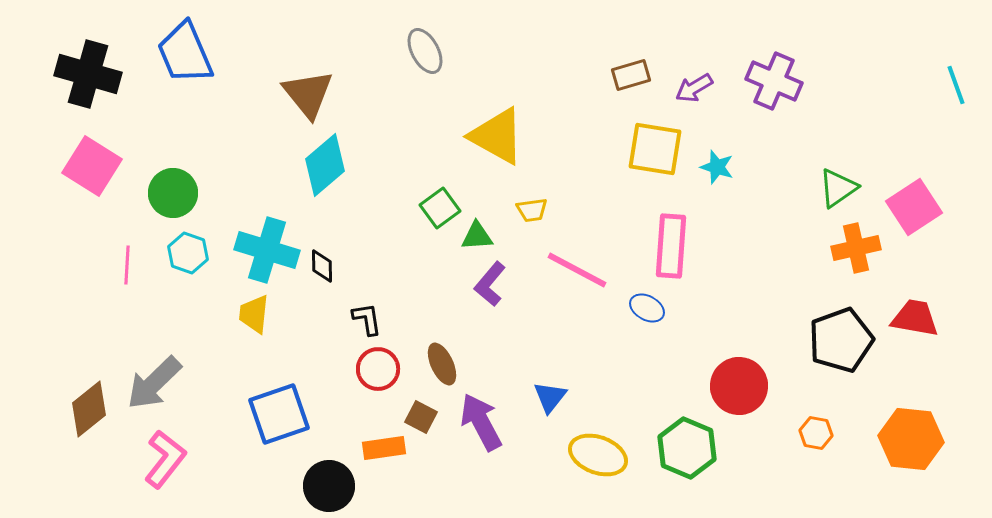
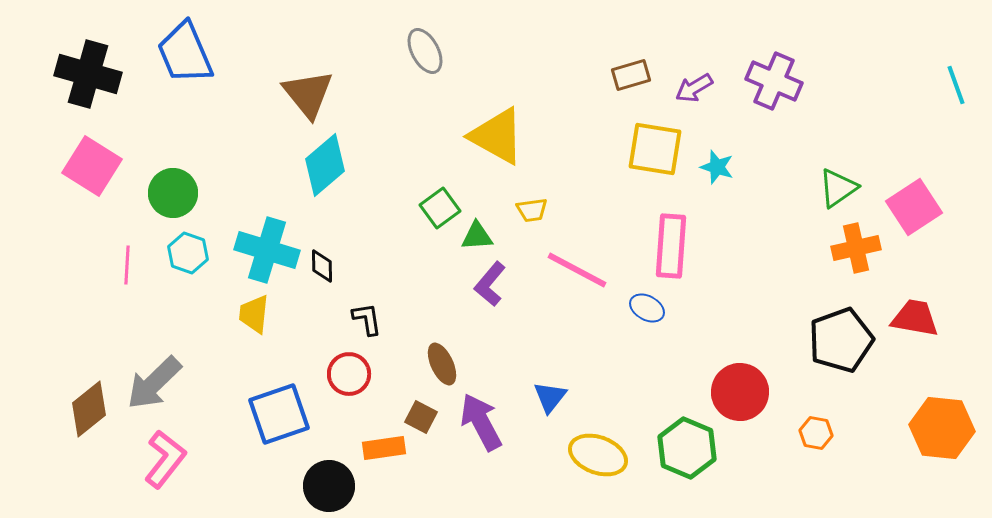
red circle at (378, 369): moved 29 px left, 5 px down
red circle at (739, 386): moved 1 px right, 6 px down
orange hexagon at (911, 439): moved 31 px right, 11 px up
